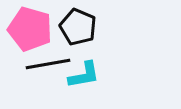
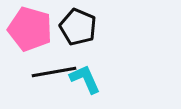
black line: moved 6 px right, 8 px down
cyan L-shape: moved 1 px right, 4 px down; rotated 104 degrees counterclockwise
